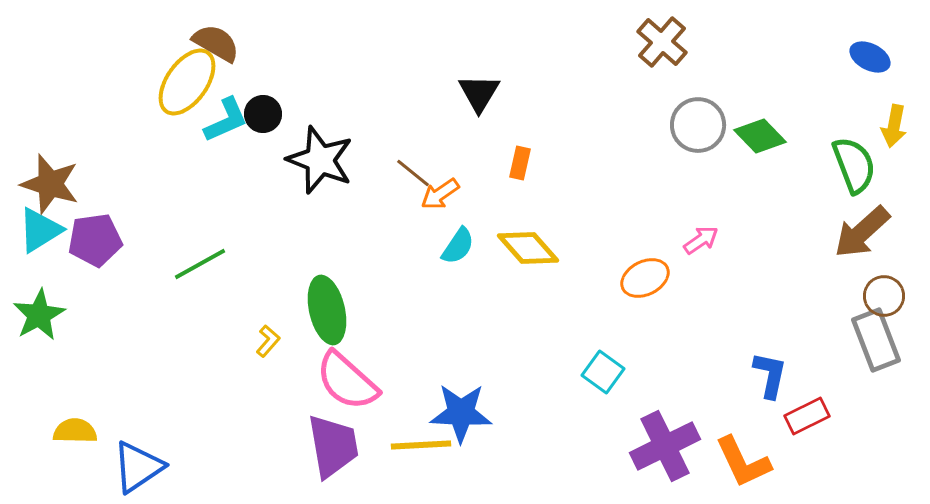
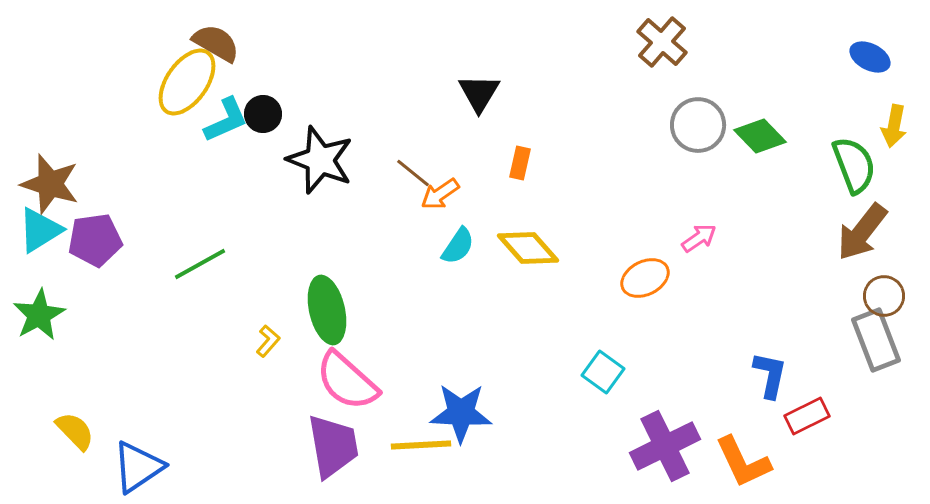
brown arrow: rotated 10 degrees counterclockwise
pink arrow: moved 2 px left, 2 px up
yellow semicircle: rotated 45 degrees clockwise
